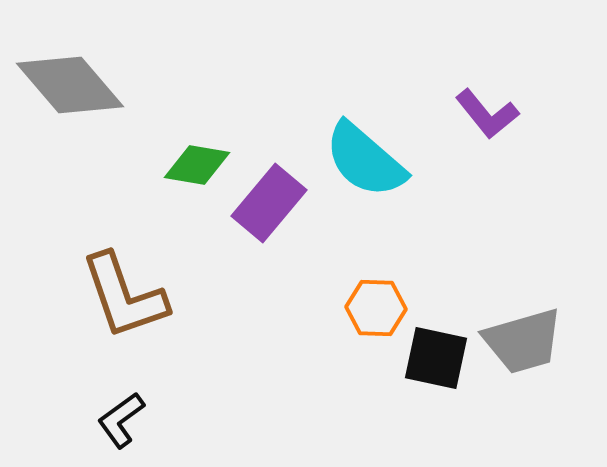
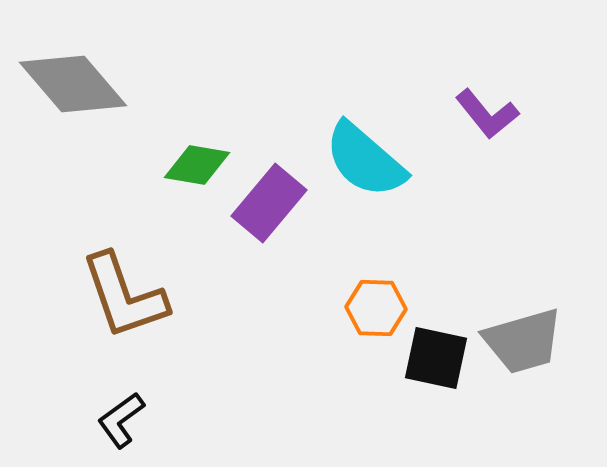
gray diamond: moved 3 px right, 1 px up
